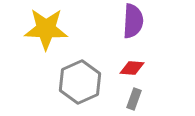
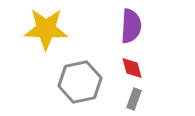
purple semicircle: moved 2 px left, 5 px down
red diamond: rotated 70 degrees clockwise
gray hexagon: rotated 12 degrees clockwise
